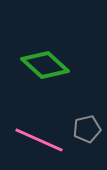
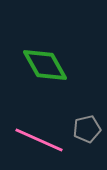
green diamond: rotated 18 degrees clockwise
